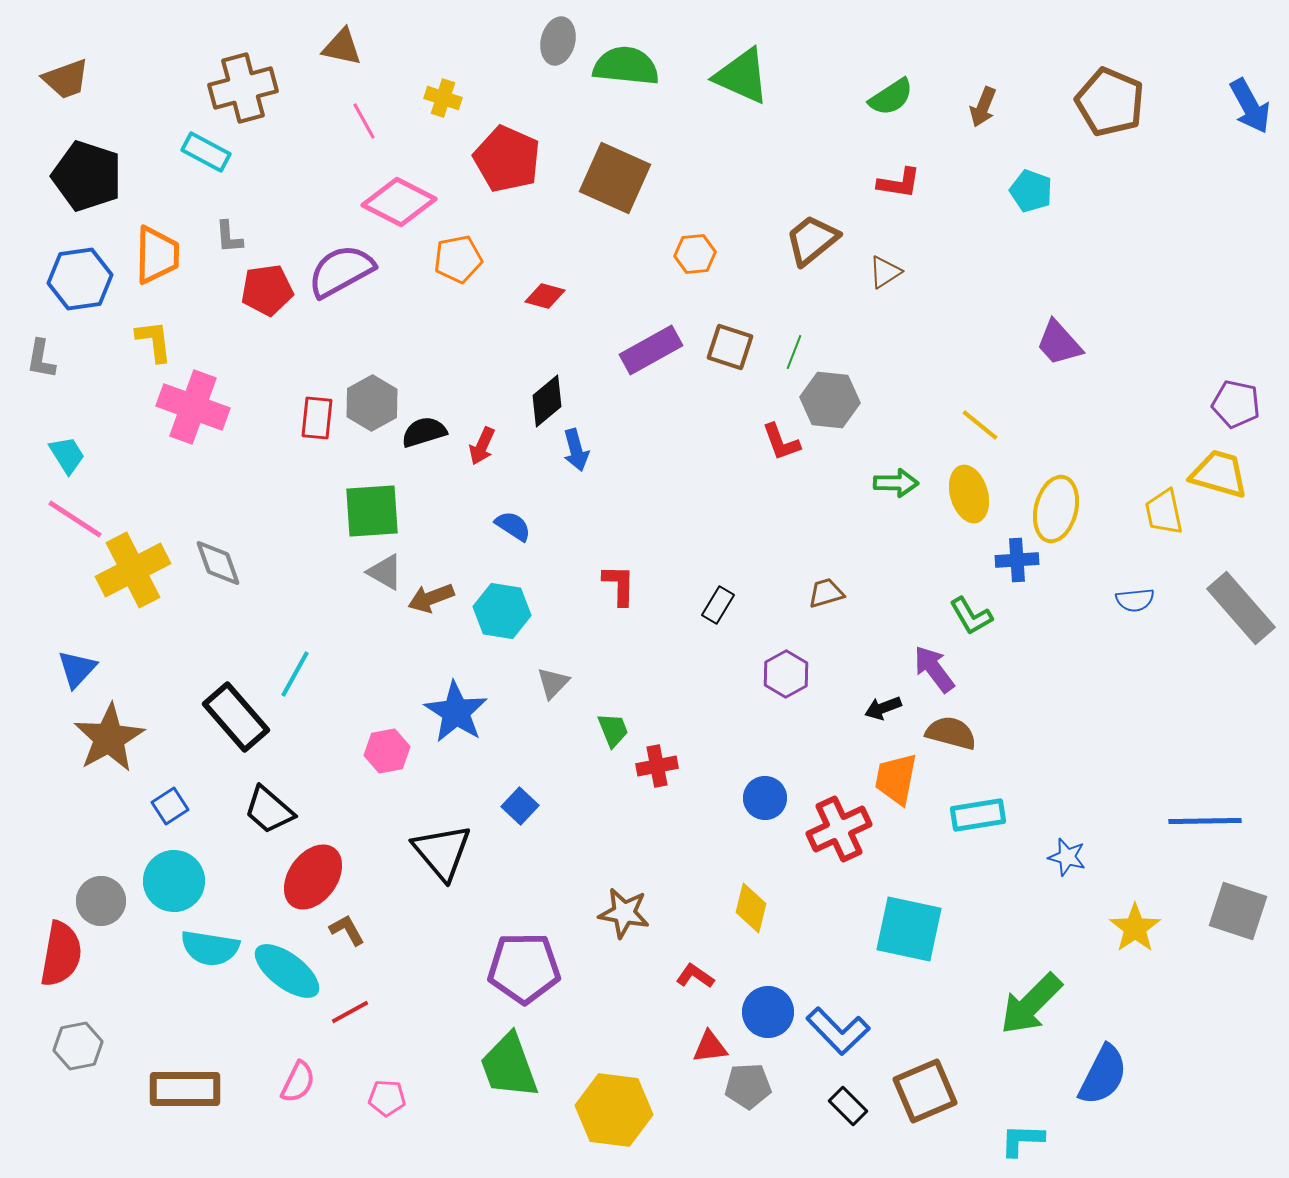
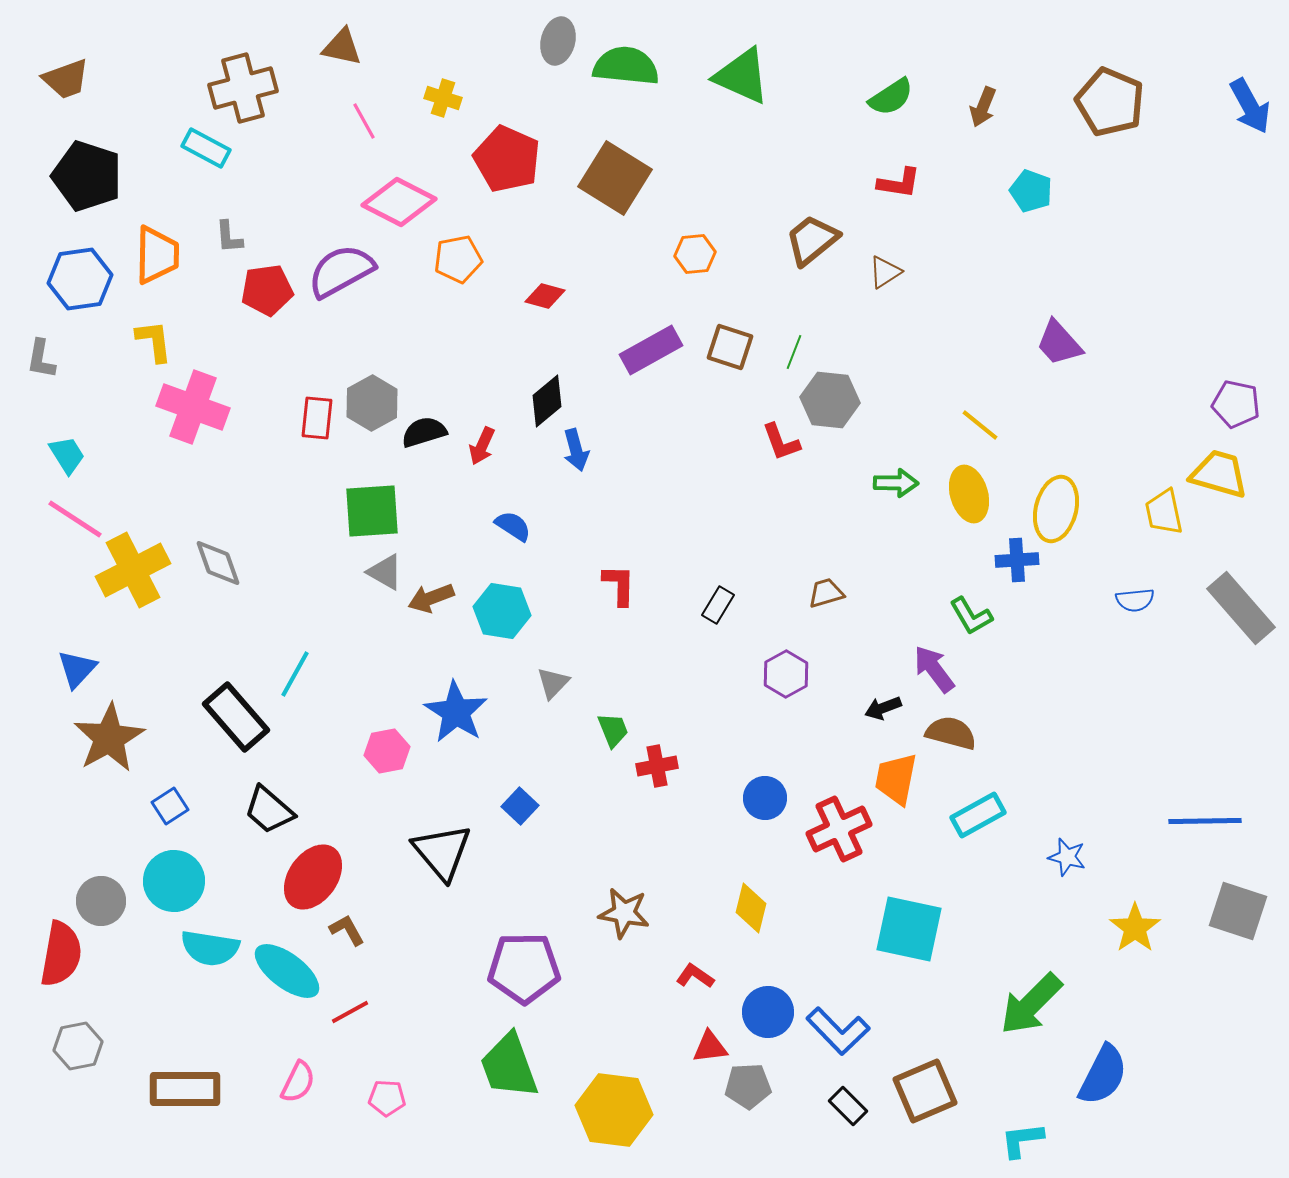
cyan rectangle at (206, 152): moved 4 px up
brown square at (615, 178): rotated 8 degrees clockwise
cyan rectangle at (978, 815): rotated 20 degrees counterclockwise
cyan L-shape at (1022, 1140): rotated 9 degrees counterclockwise
